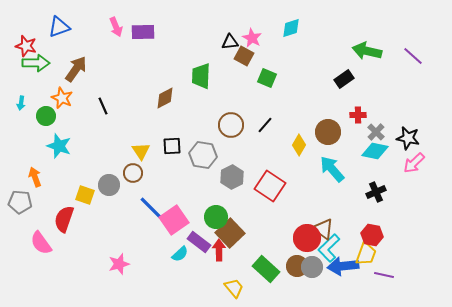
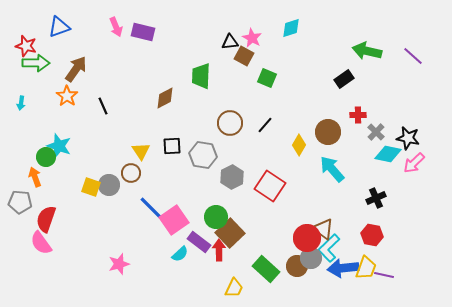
purple rectangle at (143, 32): rotated 15 degrees clockwise
orange star at (62, 98): moved 5 px right, 2 px up; rotated 10 degrees clockwise
green circle at (46, 116): moved 41 px down
brown circle at (231, 125): moved 1 px left, 2 px up
cyan diamond at (375, 151): moved 13 px right, 3 px down
brown circle at (133, 173): moved 2 px left
black cross at (376, 192): moved 6 px down
yellow square at (85, 195): moved 6 px right, 8 px up
red semicircle at (64, 219): moved 18 px left
yellow trapezoid at (366, 254): moved 14 px down
blue arrow at (343, 266): moved 2 px down
gray circle at (312, 267): moved 1 px left, 9 px up
yellow trapezoid at (234, 288): rotated 65 degrees clockwise
